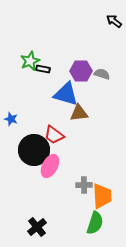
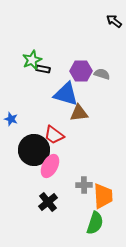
green star: moved 2 px right, 1 px up
orange trapezoid: moved 1 px right
black cross: moved 11 px right, 25 px up
